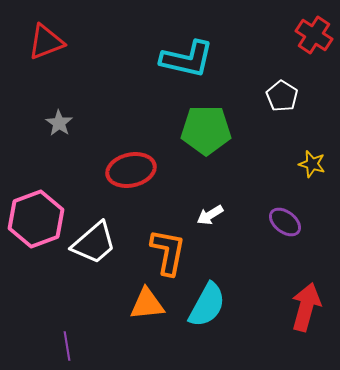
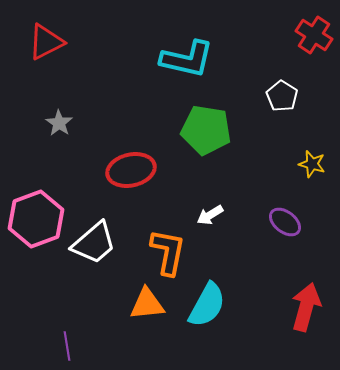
red triangle: rotated 6 degrees counterclockwise
green pentagon: rotated 9 degrees clockwise
